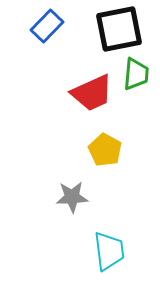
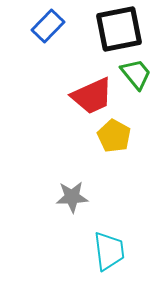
blue rectangle: moved 1 px right
green trapezoid: rotated 44 degrees counterclockwise
red trapezoid: moved 3 px down
yellow pentagon: moved 9 px right, 14 px up
